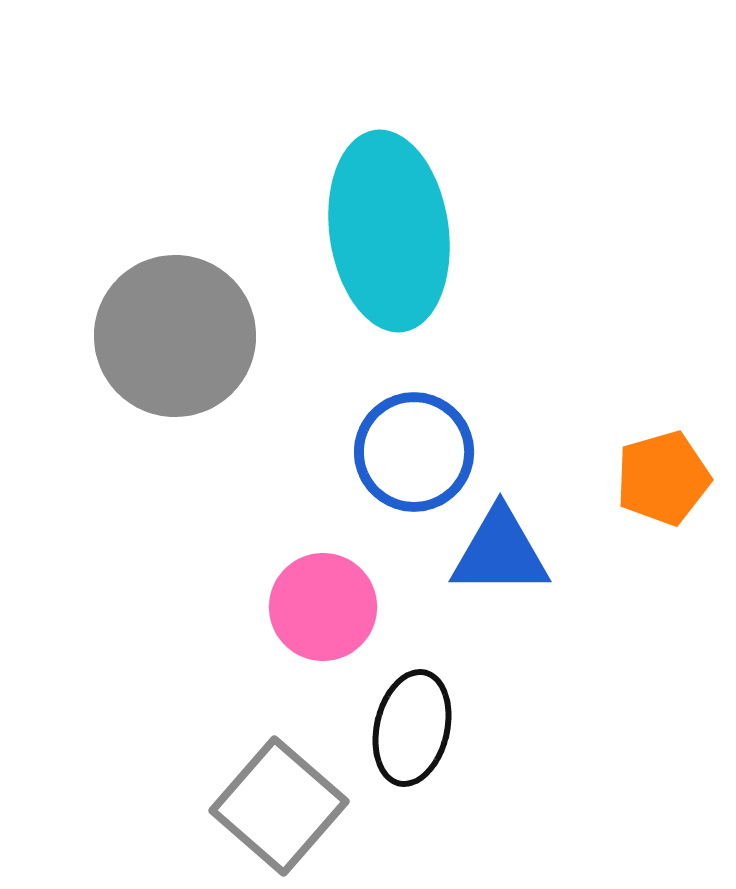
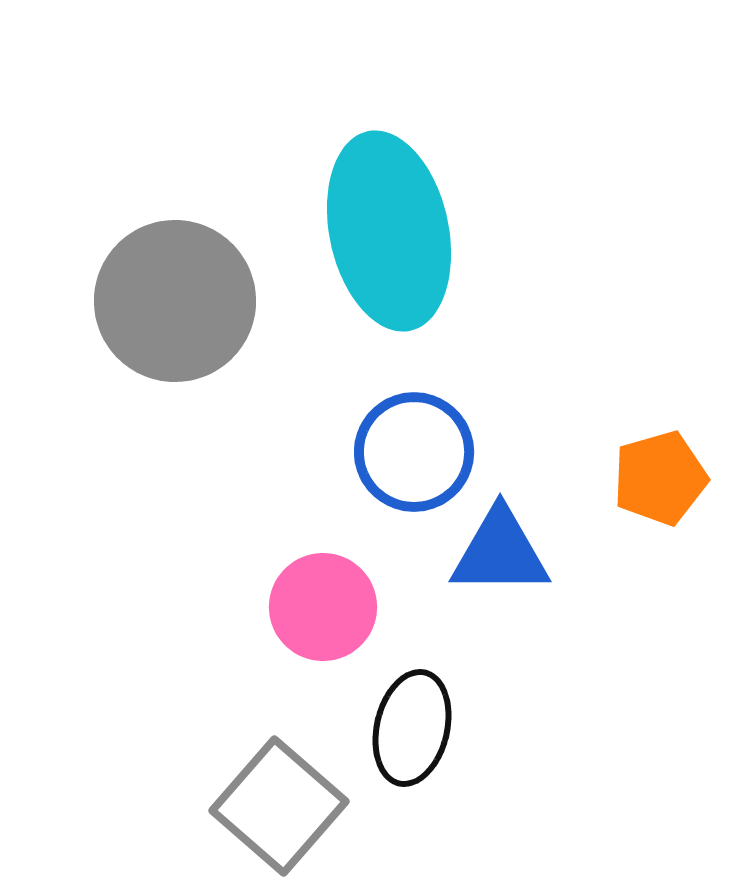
cyan ellipse: rotated 4 degrees counterclockwise
gray circle: moved 35 px up
orange pentagon: moved 3 px left
